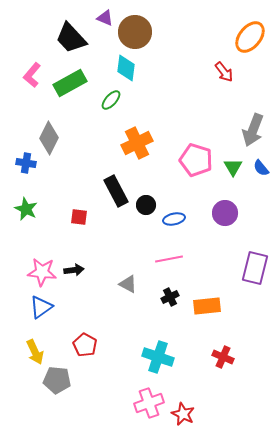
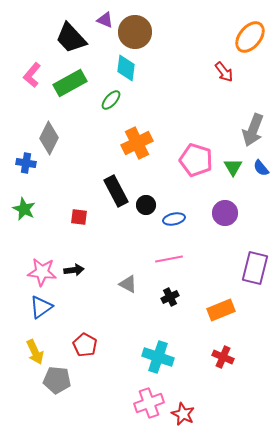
purple triangle: moved 2 px down
green star: moved 2 px left
orange rectangle: moved 14 px right, 4 px down; rotated 16 degrees counterclockwise
